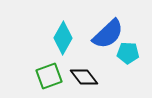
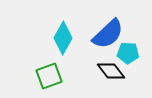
black diamond: moved 27 px right, 6 px up
